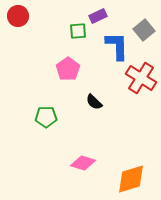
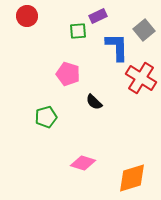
red circle: moved 9 px right
blue L-shape: moved 1 px down
pink pentagon: moved 5 px down; rotated 20 degrees counterclockwise
green pentagon: rotated 15 degrees counterclockwise
orange diamond: moved 1 px right, 1 px up
